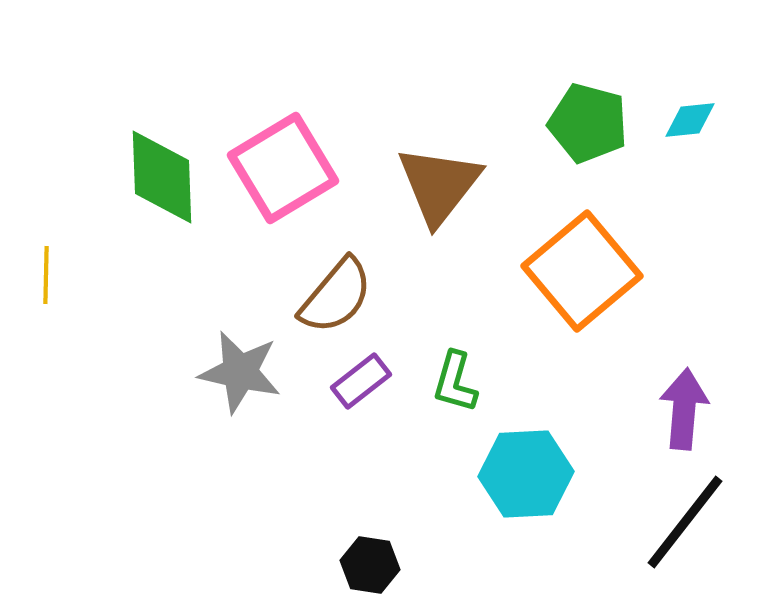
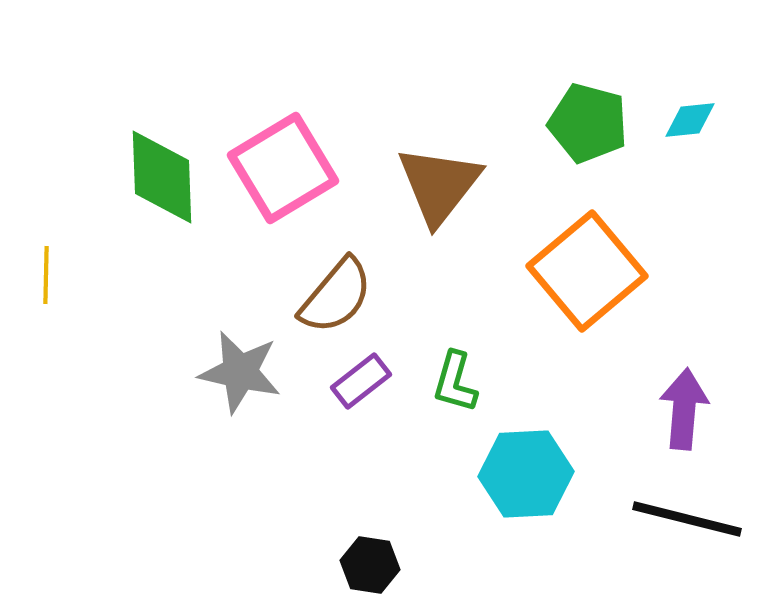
orange square: moved 5 px right
black line: moved 2 px right, 3 px up; rotated 66 degrees clockwise
